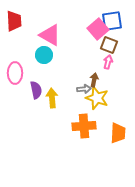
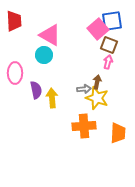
brown arrow: moved 3 px right, 2 px down
